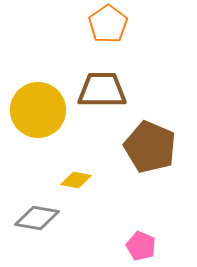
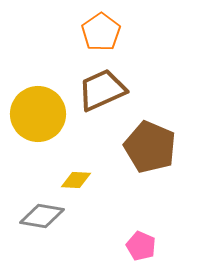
orange pentagon: moved 7 px left, 8 px down
brown trapezoid: rotated 24 degrees counterclockwise
yellow circle: moved 4 px down
yellow diamond: rotated 8 degrees counterclockwise
gray diamond: moved 5 px right, 2 px up
